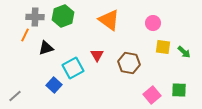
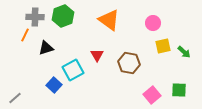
yellow square: moved 1 px up; rotated 21 degrees counterclockwise
cyan square: moved 2 px down
gray line: moved 2 px down
